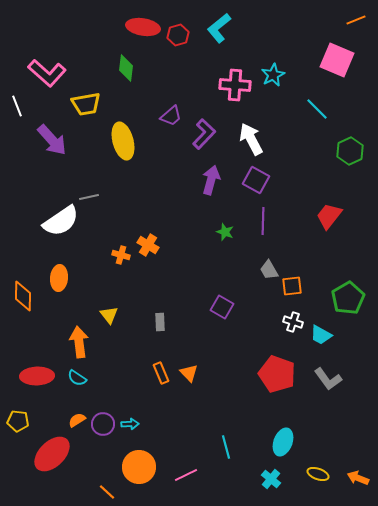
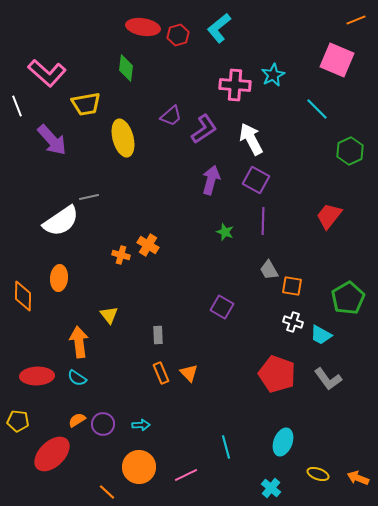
purple L-shape at (204, 134): moved 5 px up; rotated 12 degrees clockwise
yellow ellipse at (123, 141): moved 3 px up
orange square at (292, 286): rotated 15 degrees clockwise
gray rectangle at (160, 322): moved 2 px left, 13 px down
cyan arrow at (130, 424): moved 11 px right, 1 px down
cyan cross at (271, 479): moved 9 px down
